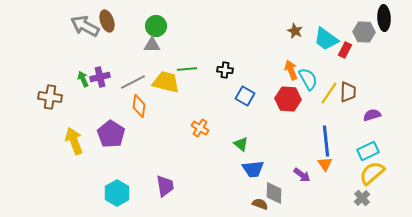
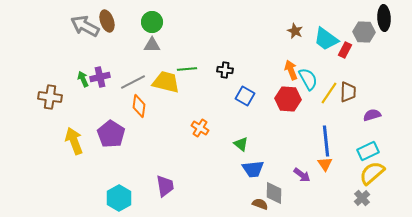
green circle: moved 4 px left, 4 px up
cyan hexagon: moved 2 px right, 5 px down
